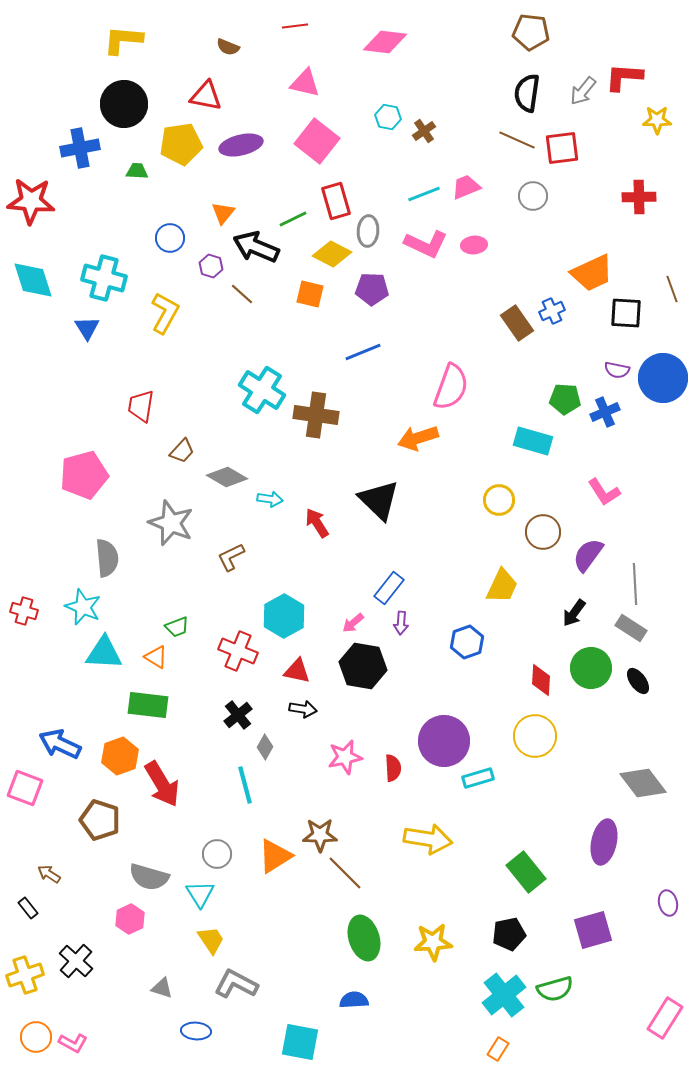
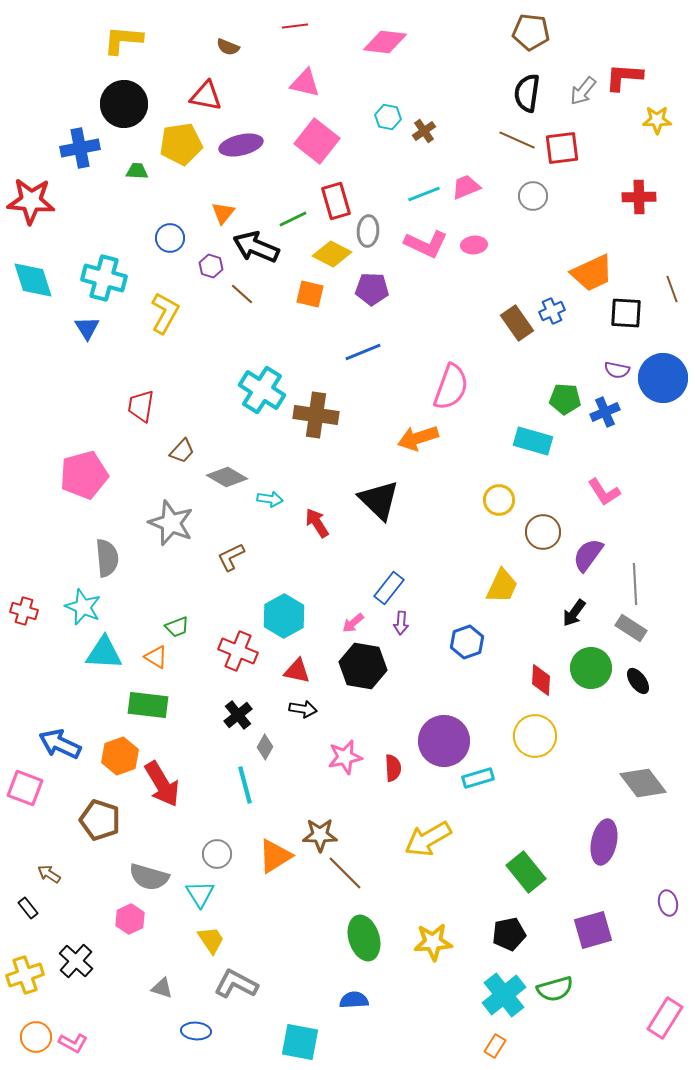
yellow arrow at (428, 839): rotated 141 degrees clockwise
orange rectangle at (498, 1049): moved 3 px left, 3 px up
